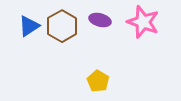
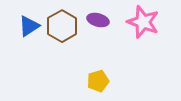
purple ellipse: moved 2 px left
yellow pentagon: rotated 25 degrees clockwise
